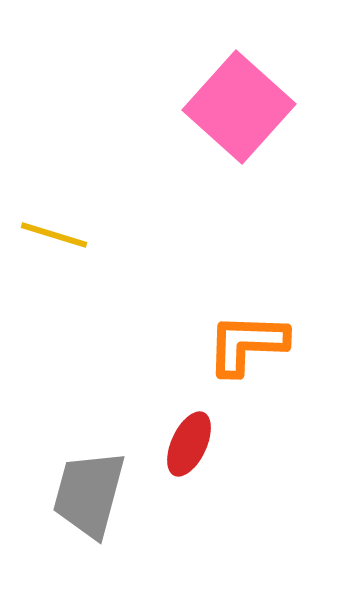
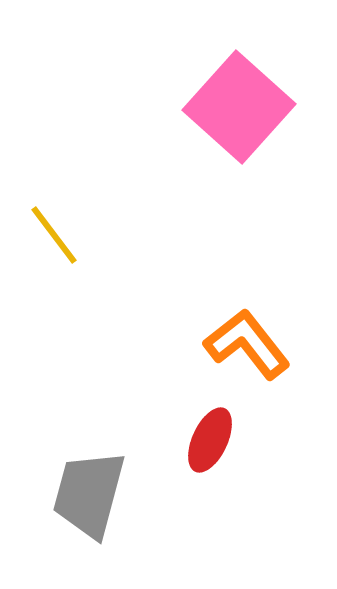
yellow line: rotated 36 degrees clockwise
orange L-shape: rotated 50 degrees clockwise
red ellipse: moved 21 px right, 4 px up
